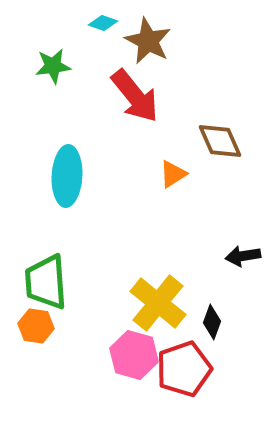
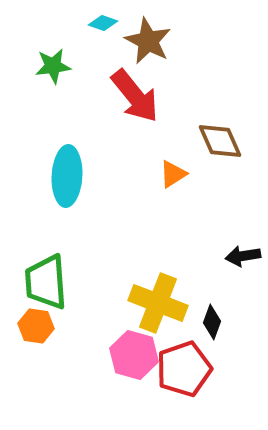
yellow cross: rotated 18 degrees counterclockwise
